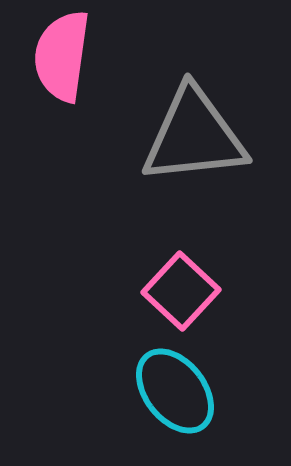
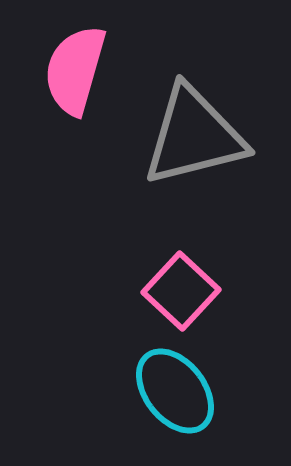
pink semicircle: moved 13 px right, 14 px down; rotated 8 degrees clockwise
gray triangle: rotated 8 degrees counterclockwise
